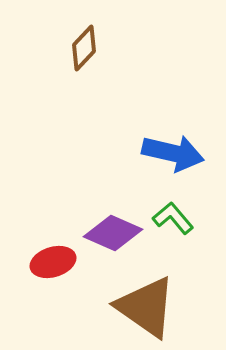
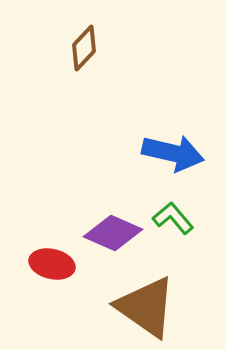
red ellipse: moved 1 px left, 2 px down; rotated 30 degrees clockwise
